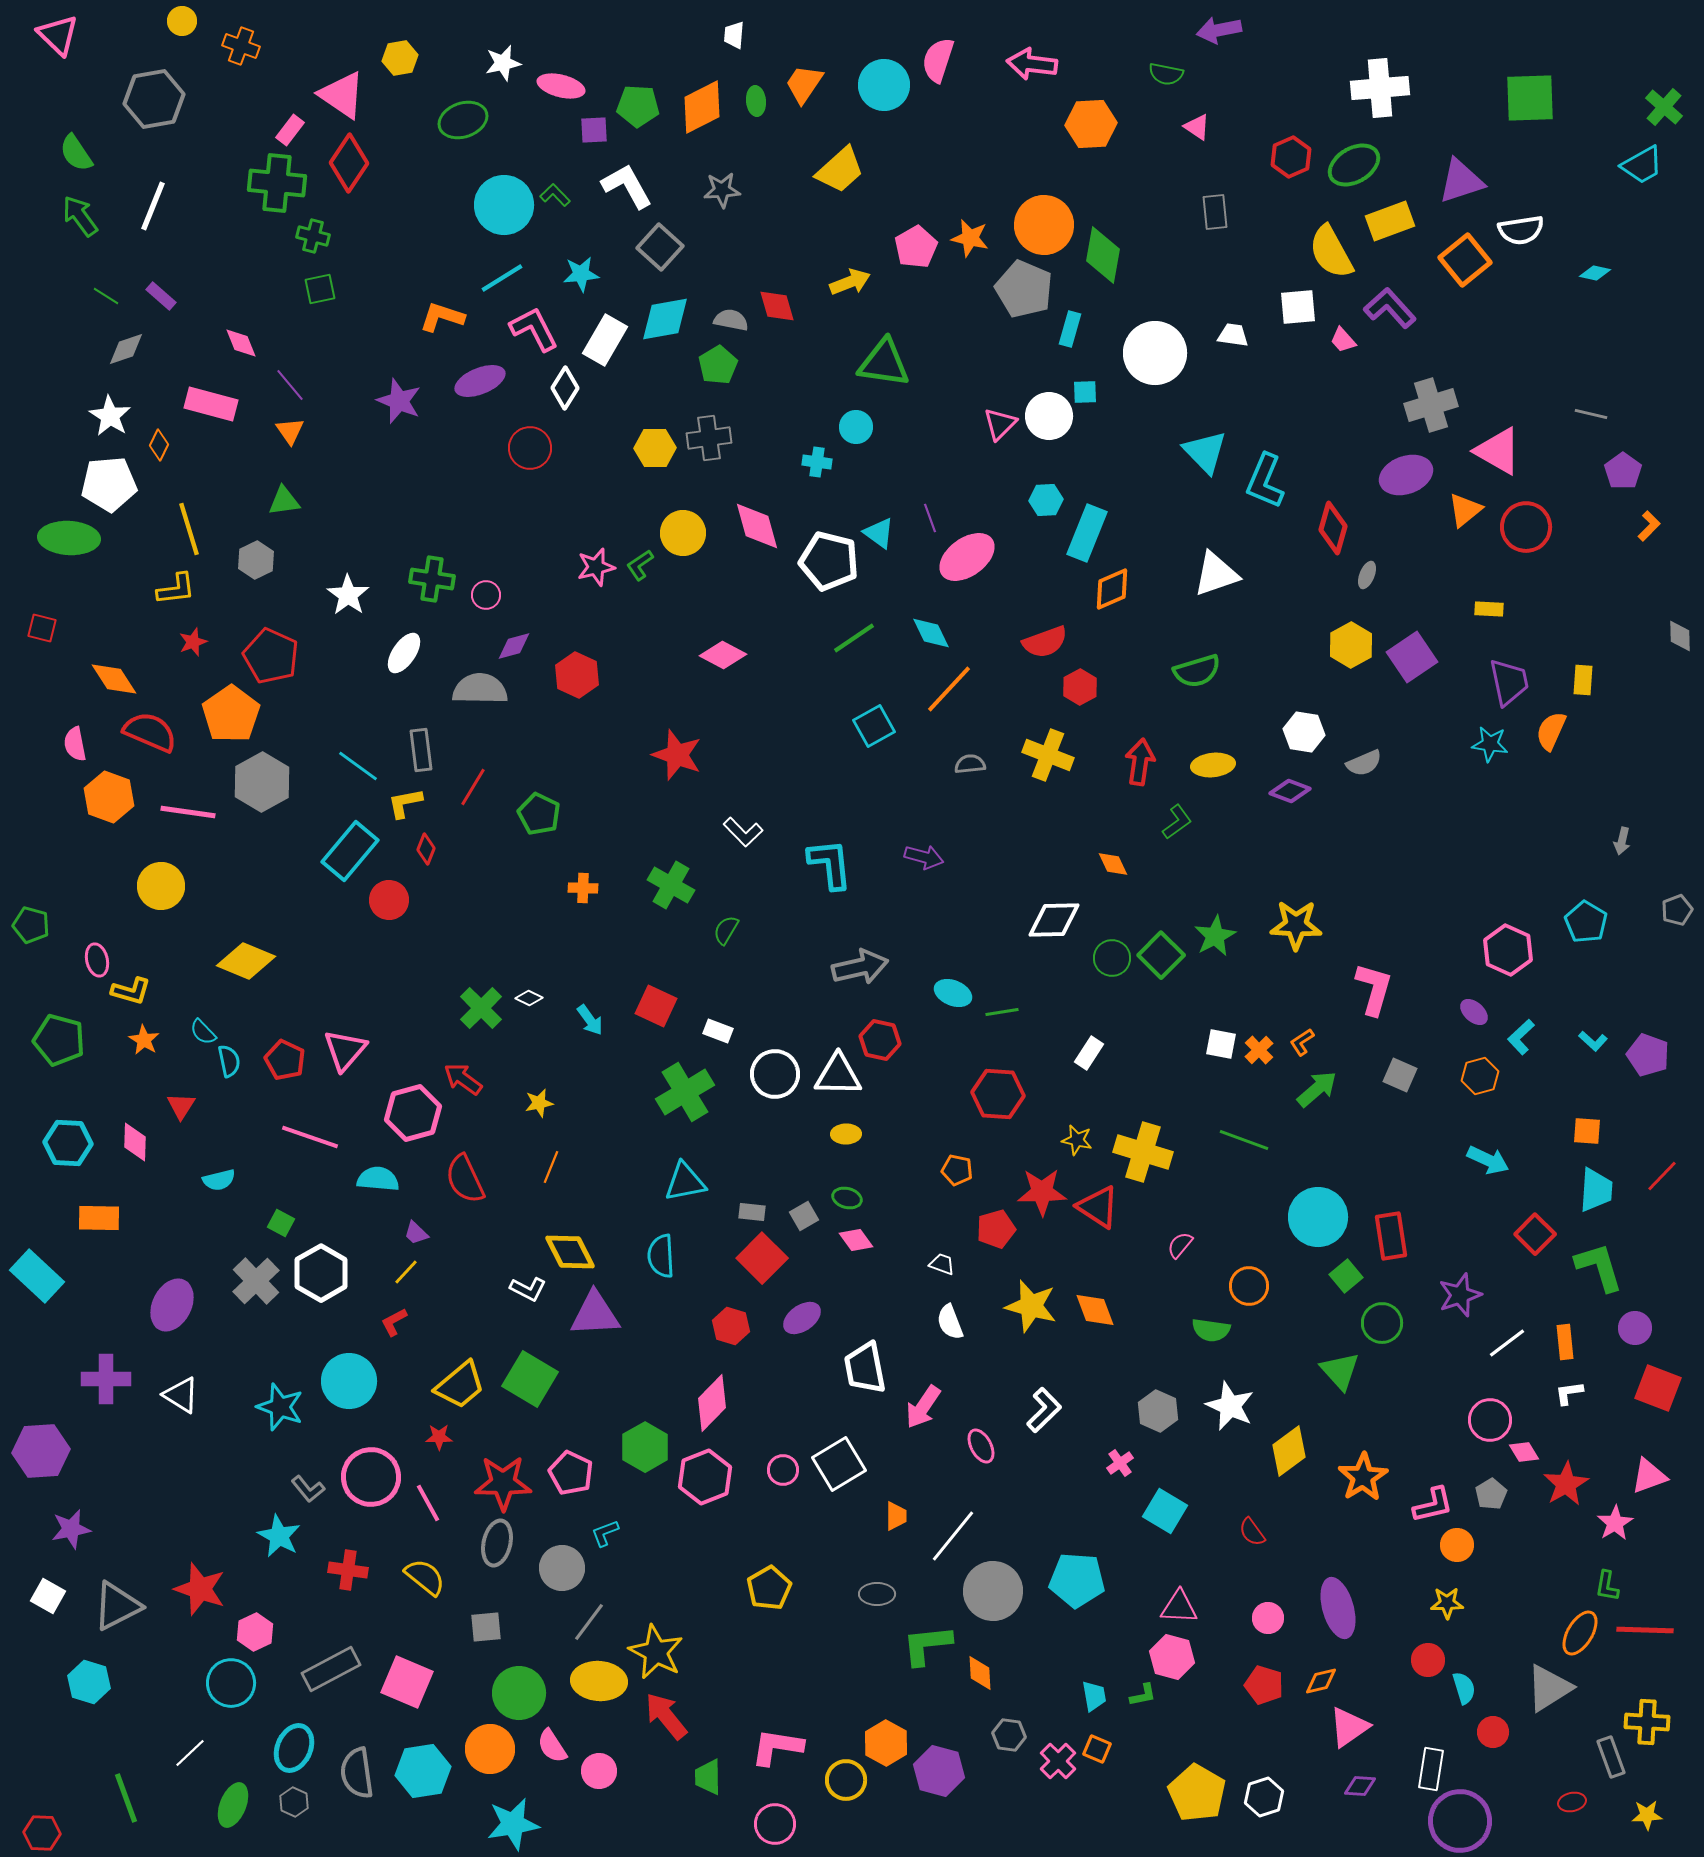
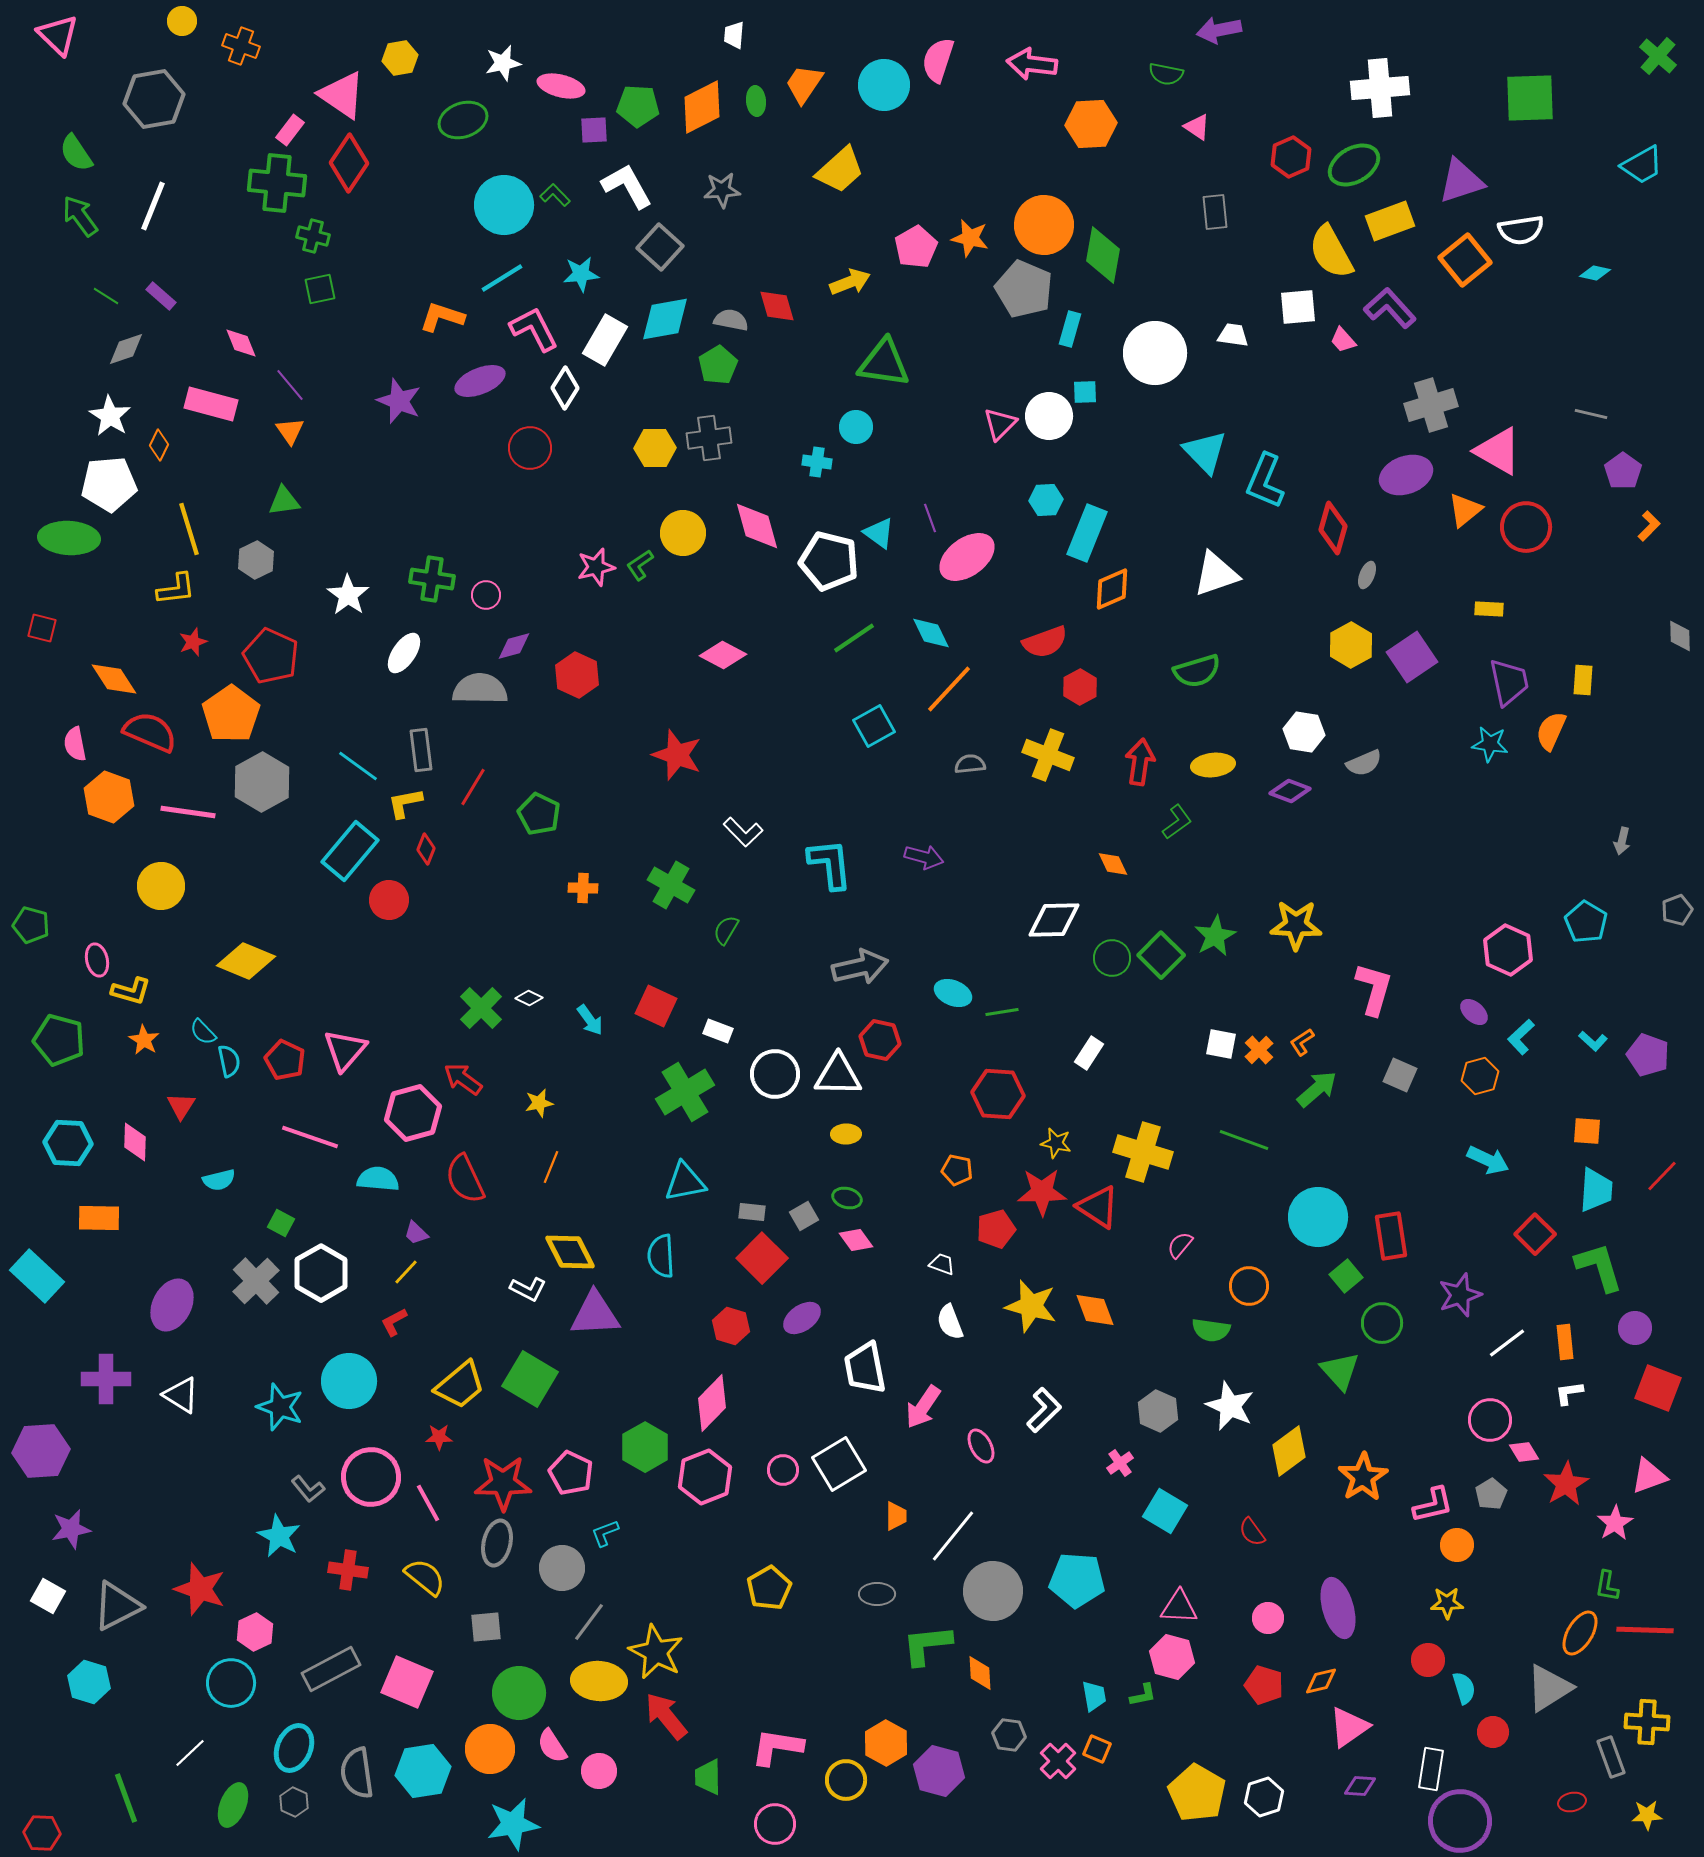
green cross at (1664, 107): moved 6 px left, 51 px up
yellow star at (1077, 1140): moved 21 px left, 3 px down
